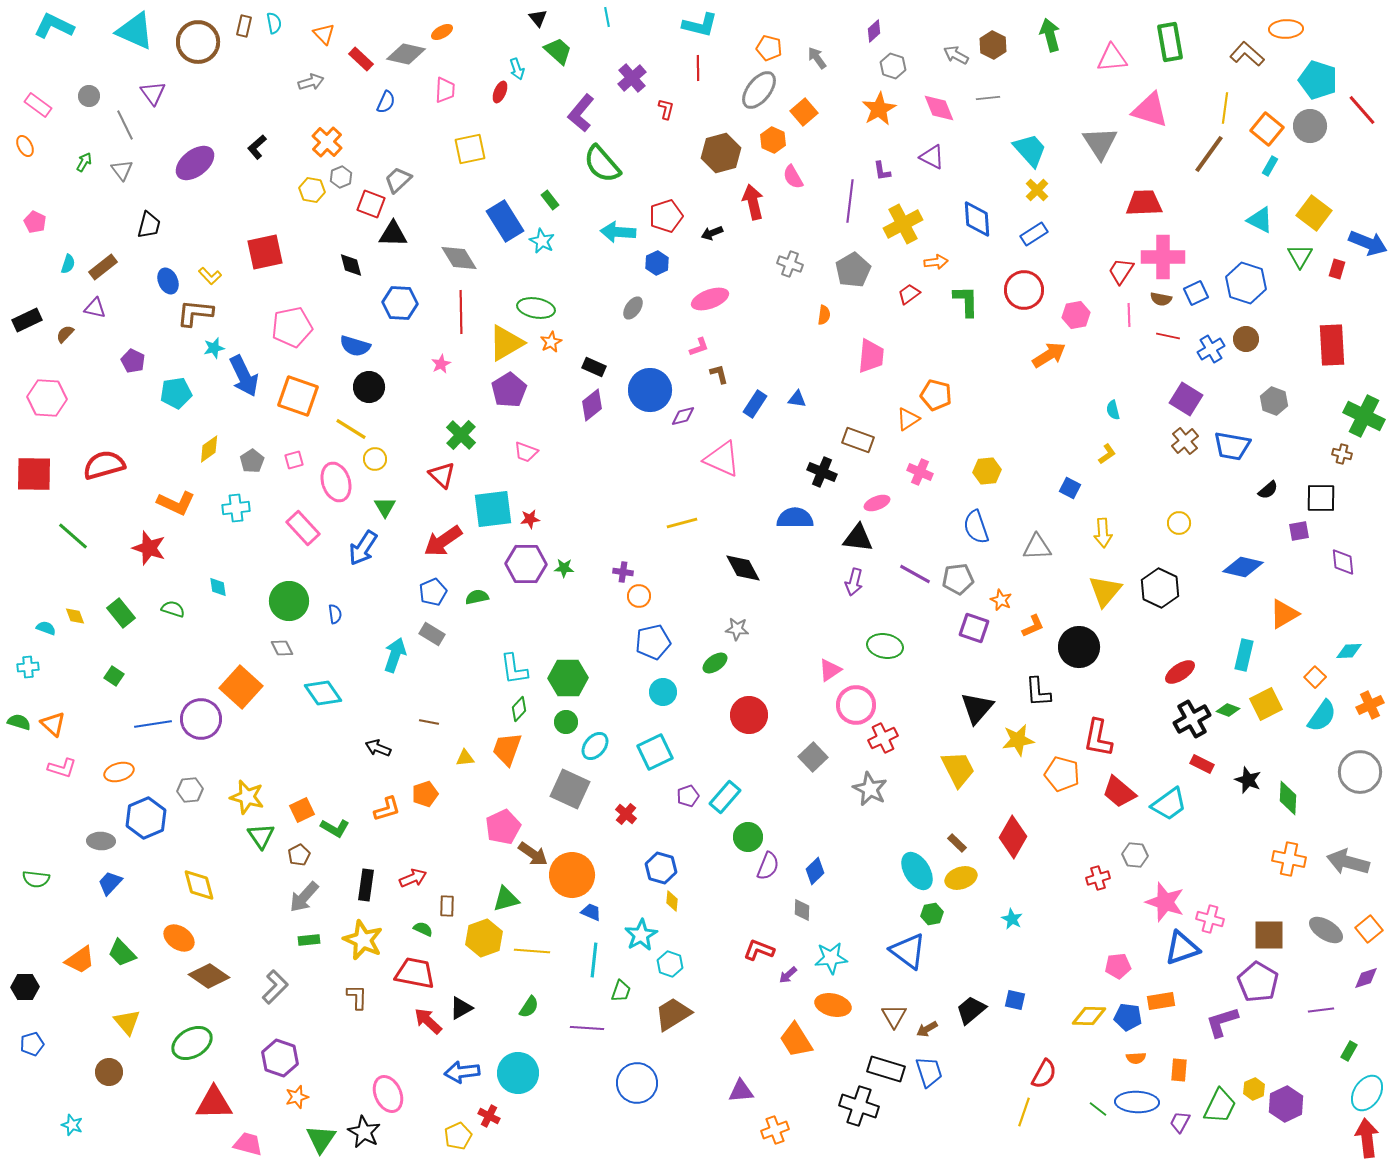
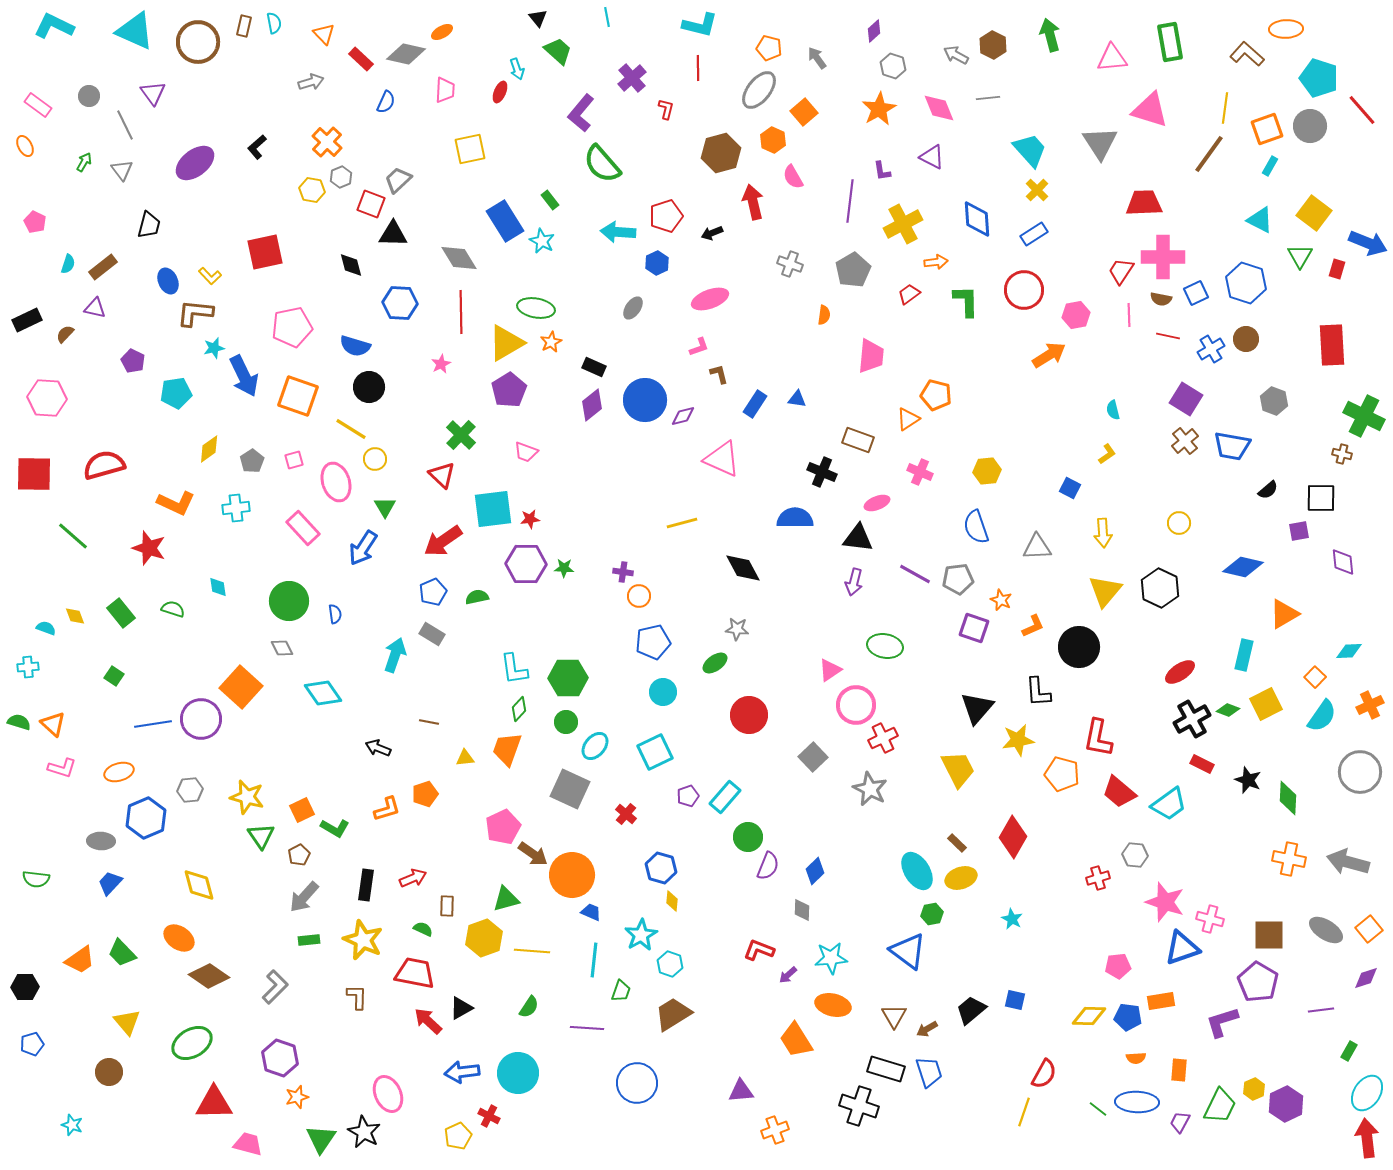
cyan pentagon at (1318, 80): moved 1 px right, 2 px up
orange square at (1267, 129): rotated 32 degrees clockwise
blue circle at (650, 390): moved 5 px left, 10 px down
